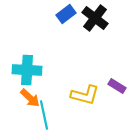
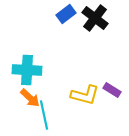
purple rectangle: moved 5 px left, 4 px down
